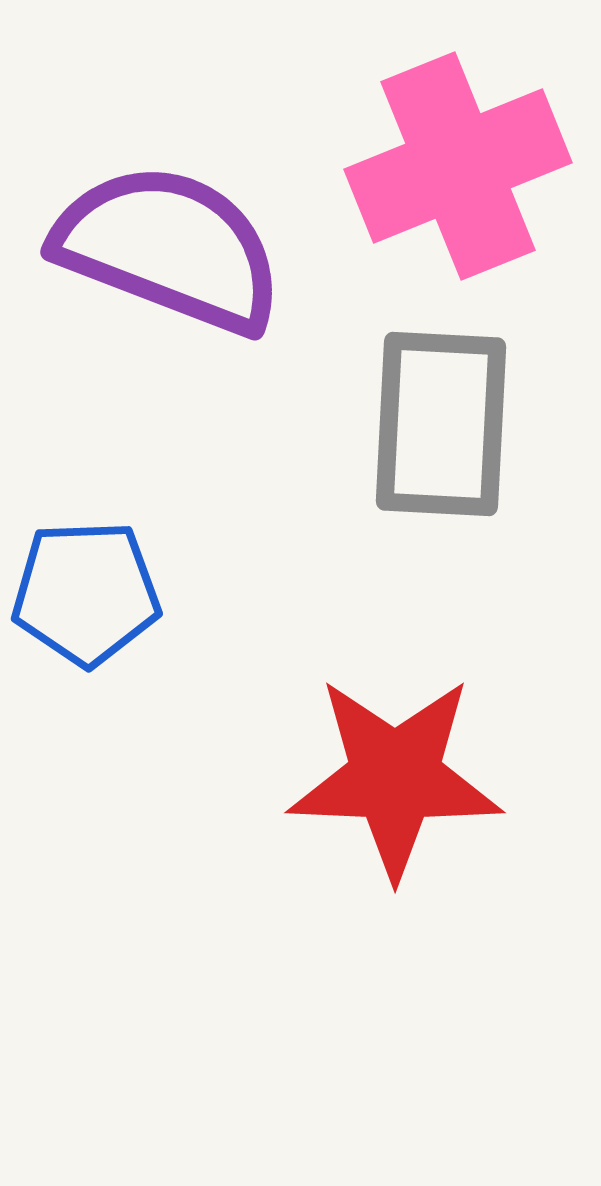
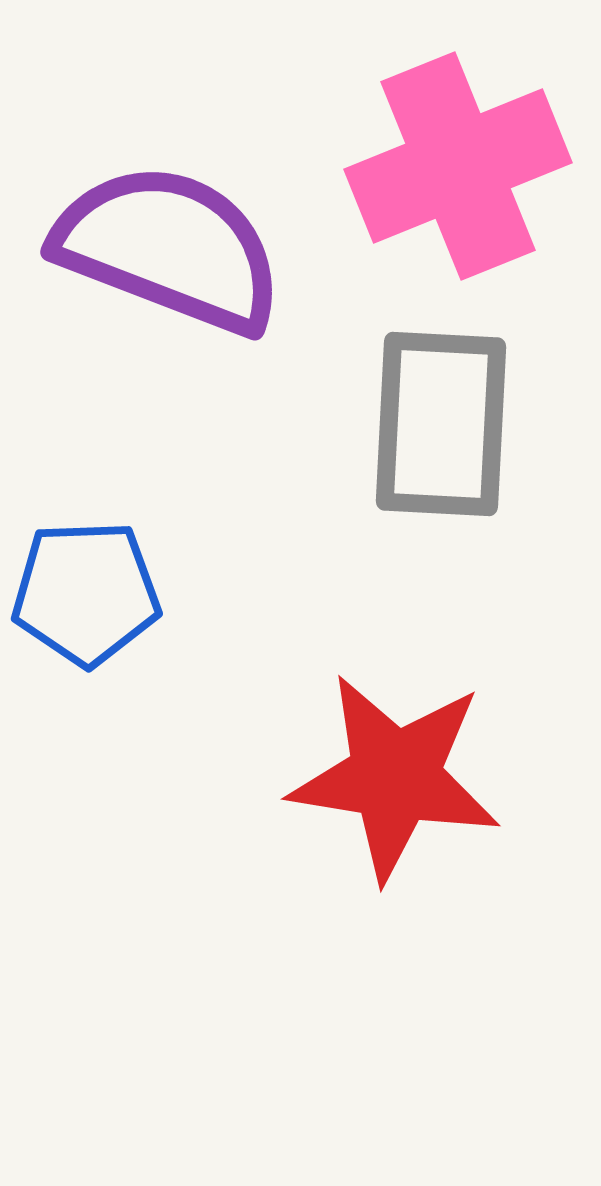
red star: rotated 7 degrees clockwise
